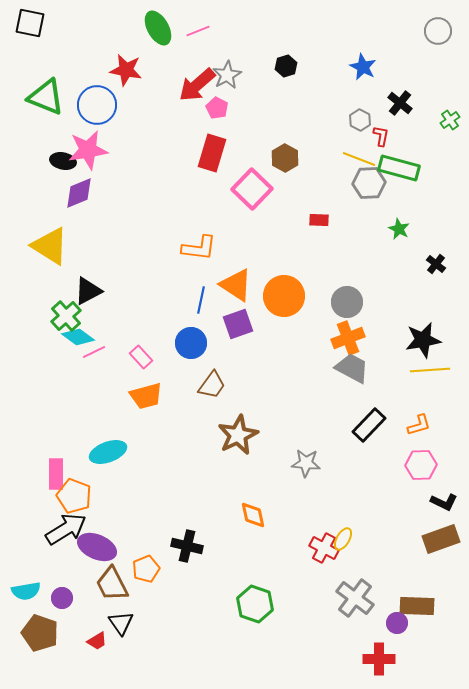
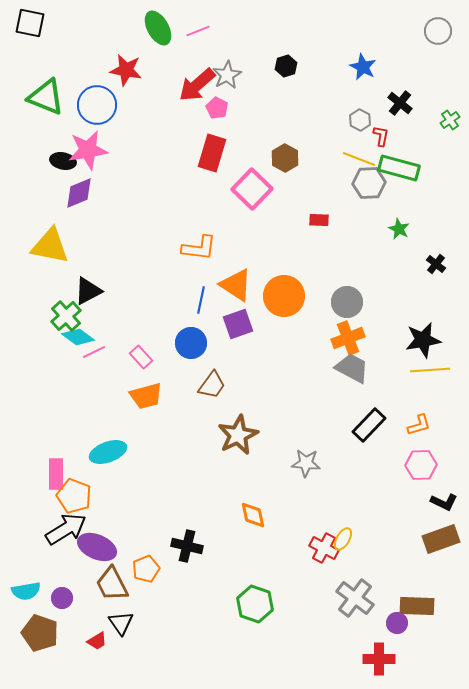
yellow triangle at (50, 246): rotated 21 degrees counterclockwise
